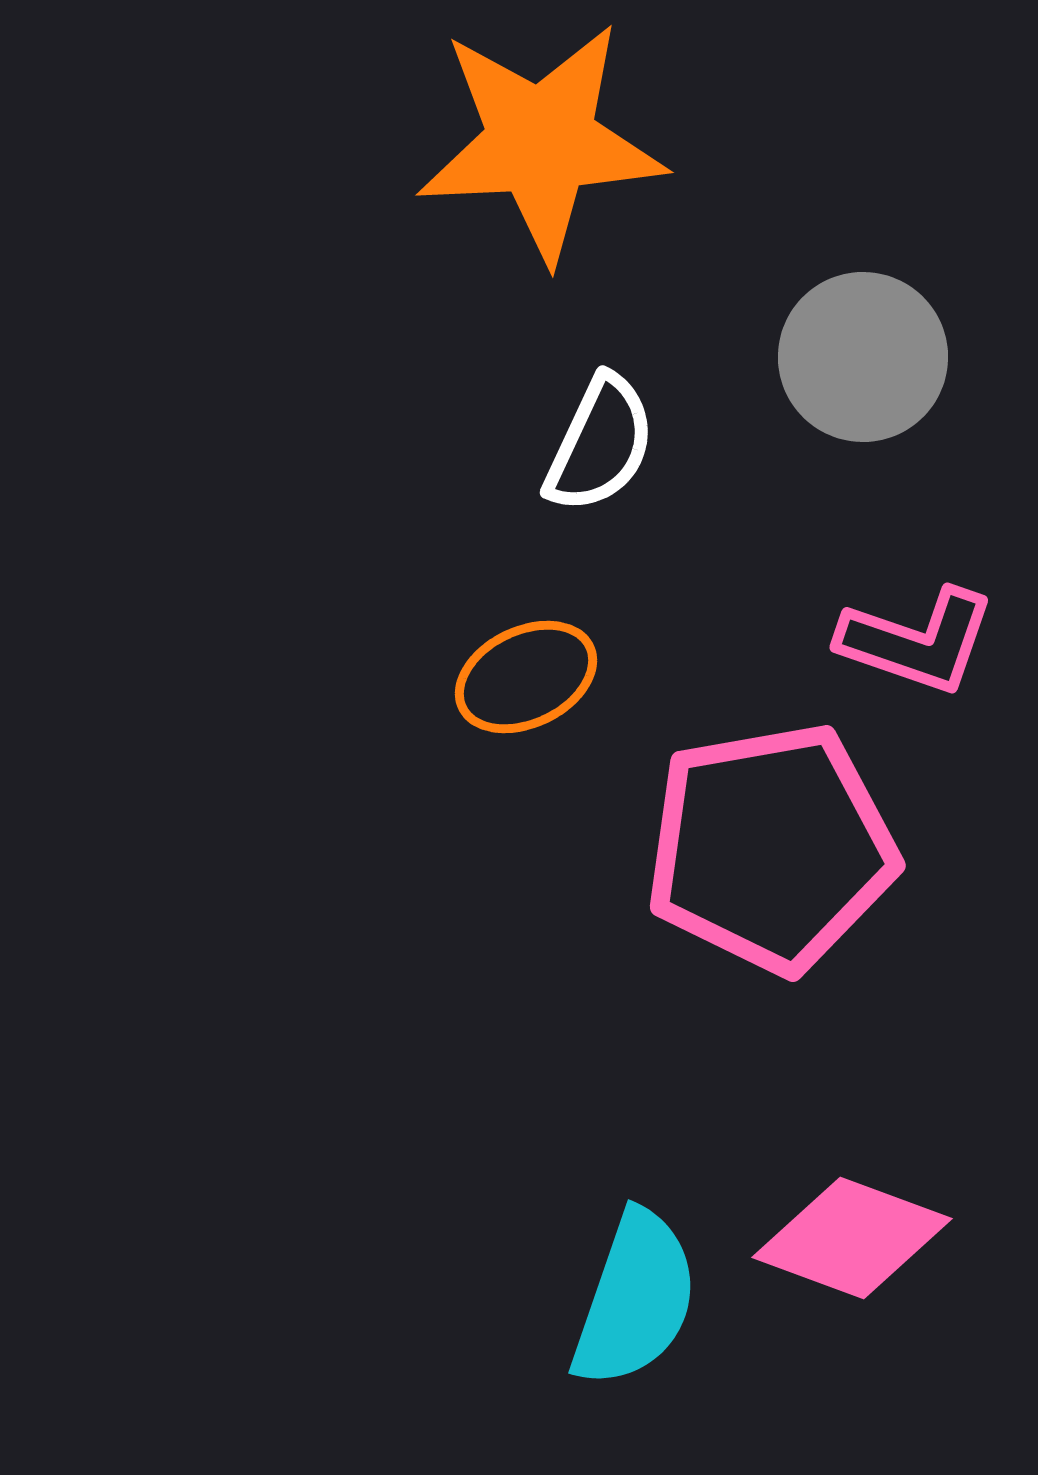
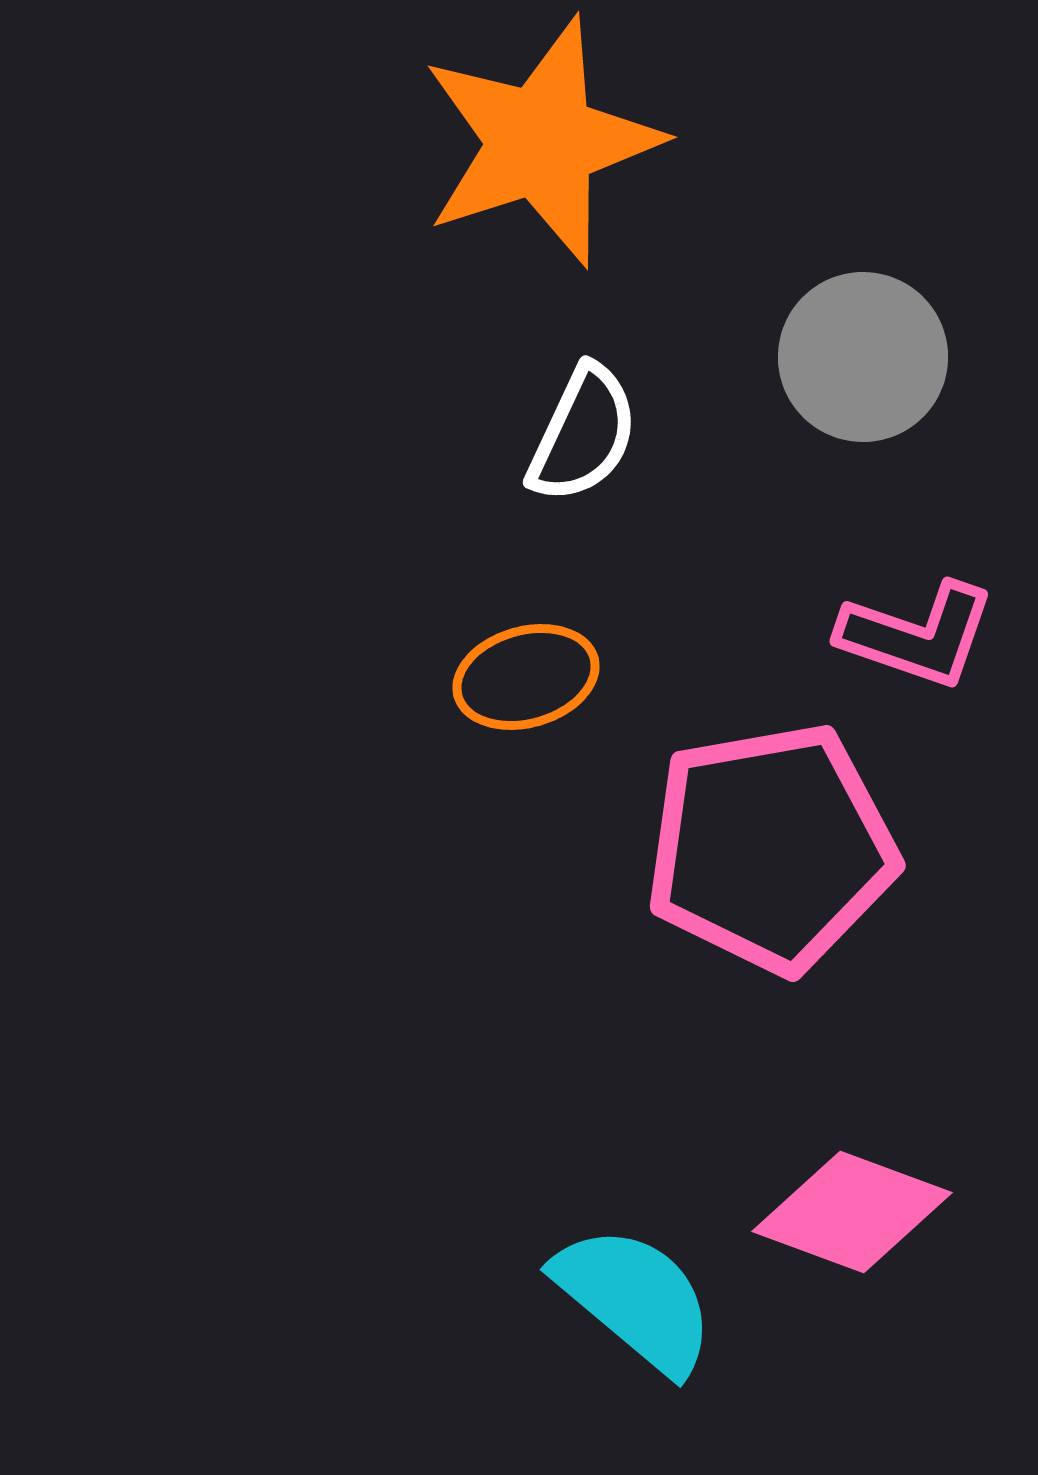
orange star: rotated 15 degrees counterclockwise
white semicircle: moved 17 px left, 10 px up
pink L-shape: moved 6 px up
orange ellipse: rotated 10 degrees clockwise
pink diamond: moved 26 px up
cyan semicircle: rotated 69 degrees counterclockwise
